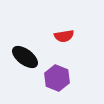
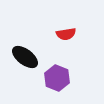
red semicircle: moved 2 px right, 2 px up
